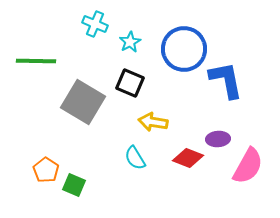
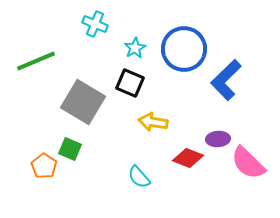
cyan star: moved 5 px right, 6 px down
green line: rotated 24 degrees counterclockwise
blue L-shape: rotated 123 degrees counterclockwise
cyan semicircle: moved 4 px right, 19 px down; rotated 10 degrees counterclockwise
pink semicircle: moved 3 px up; rotated 105 degrees clockwise
orange pentagon: moved 2 px left, 4 px up
green square: moved 4 px left, 36 px up
